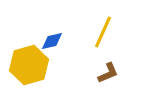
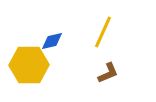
yellow hexagon: rotated 15 degrees clockwise
